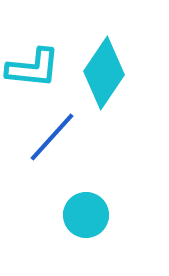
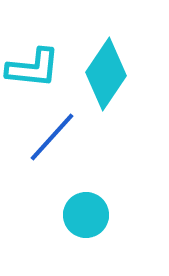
cyan diamond: moved 2 px right, 1 px down
